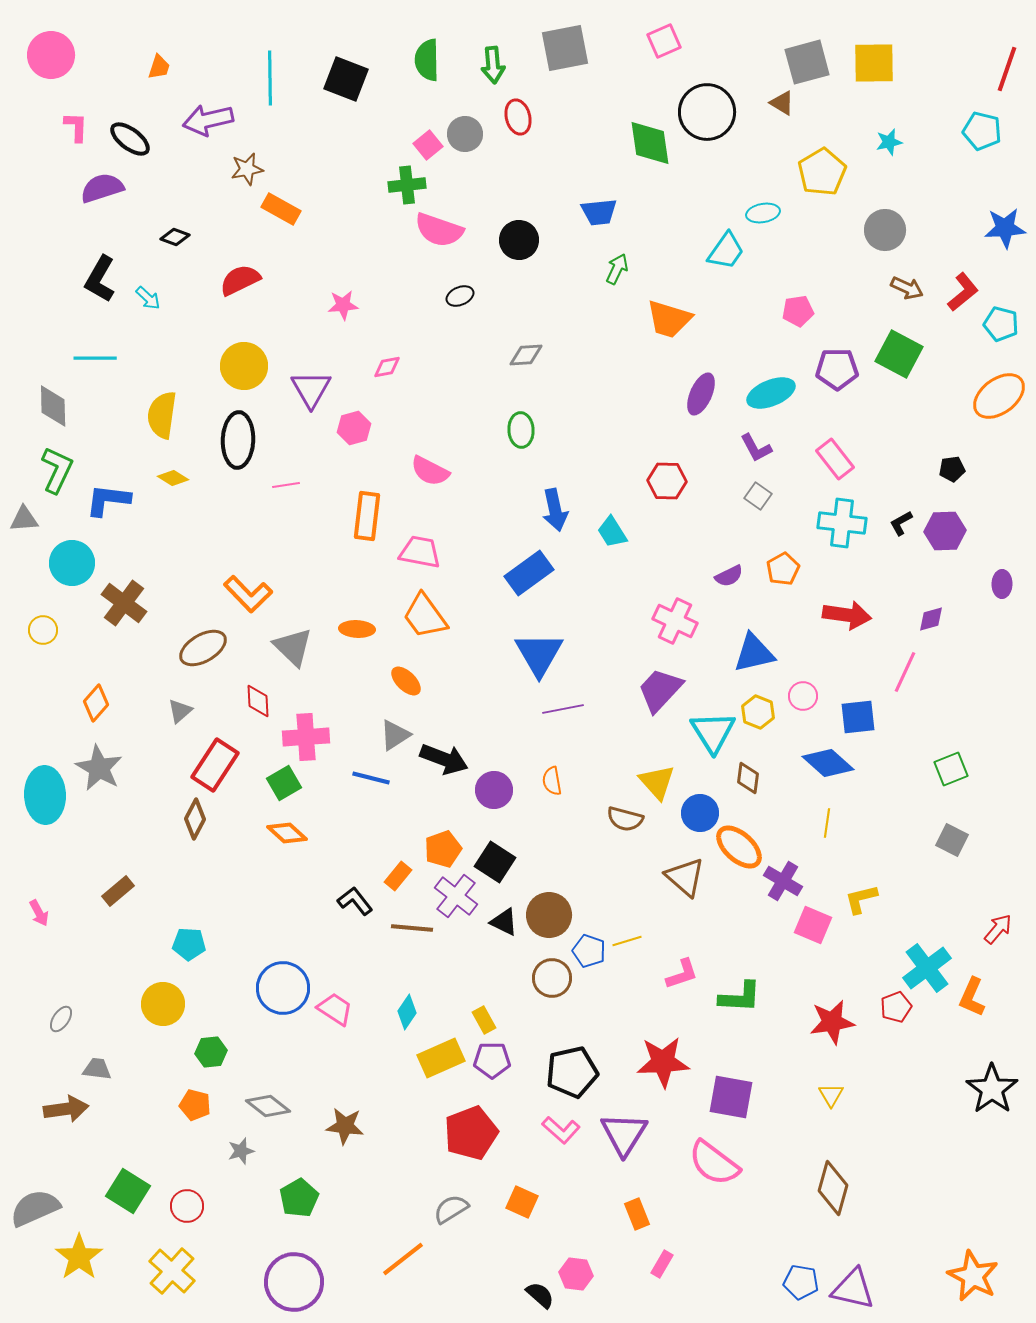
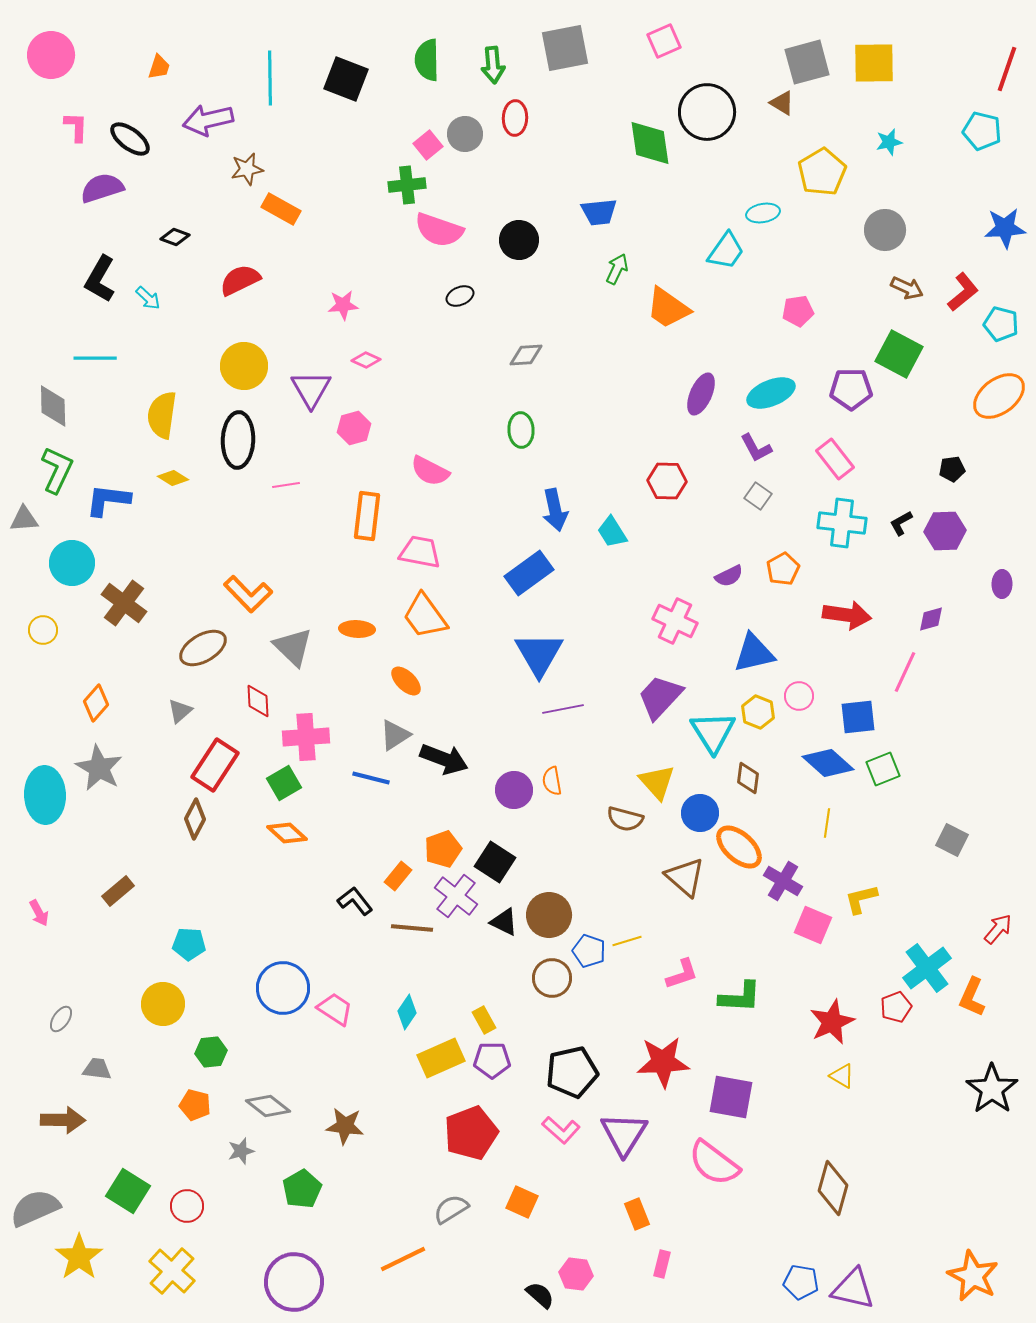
red ellipse at (518, 117): moved 3 px left, 1 px down; rotated 16 degrees clockwise
orange trapezoid at (669, 319): moved 1 px left, 11 px up; rotated 18 degrees clockwise
pink diamond at (387, 367): moved 21 px left, 7 px up; rotated 36 degrees clockwise
purple pentagon at (837, 369): moved 14 px right, 20 px down
purple trapezoid at (660, 690): moved 7 px down
pink circle at (803, 696): moved 4 px left
green square at (951, 769): moved 68 px left
purple circle at (494, 790): moved 20 px right
red star at (832, 1022): rotated 15 degrees counterclockwise
yellow triangle at (831, 1095): moved 11 px right, 19 px up; rotated 28 degrees counterclockwise
brown arrow at (66, 1109): moved 3 px left, 11 px down; rotated 9 degrees clockwise
green pentagon at (299, 1198): moved 3 px right, 9 px up
orange line at (403, 1259): rotated 12 degrees clockwise
pink rectangle at (662, 1264): rotated 16 degrees counterclockwise
